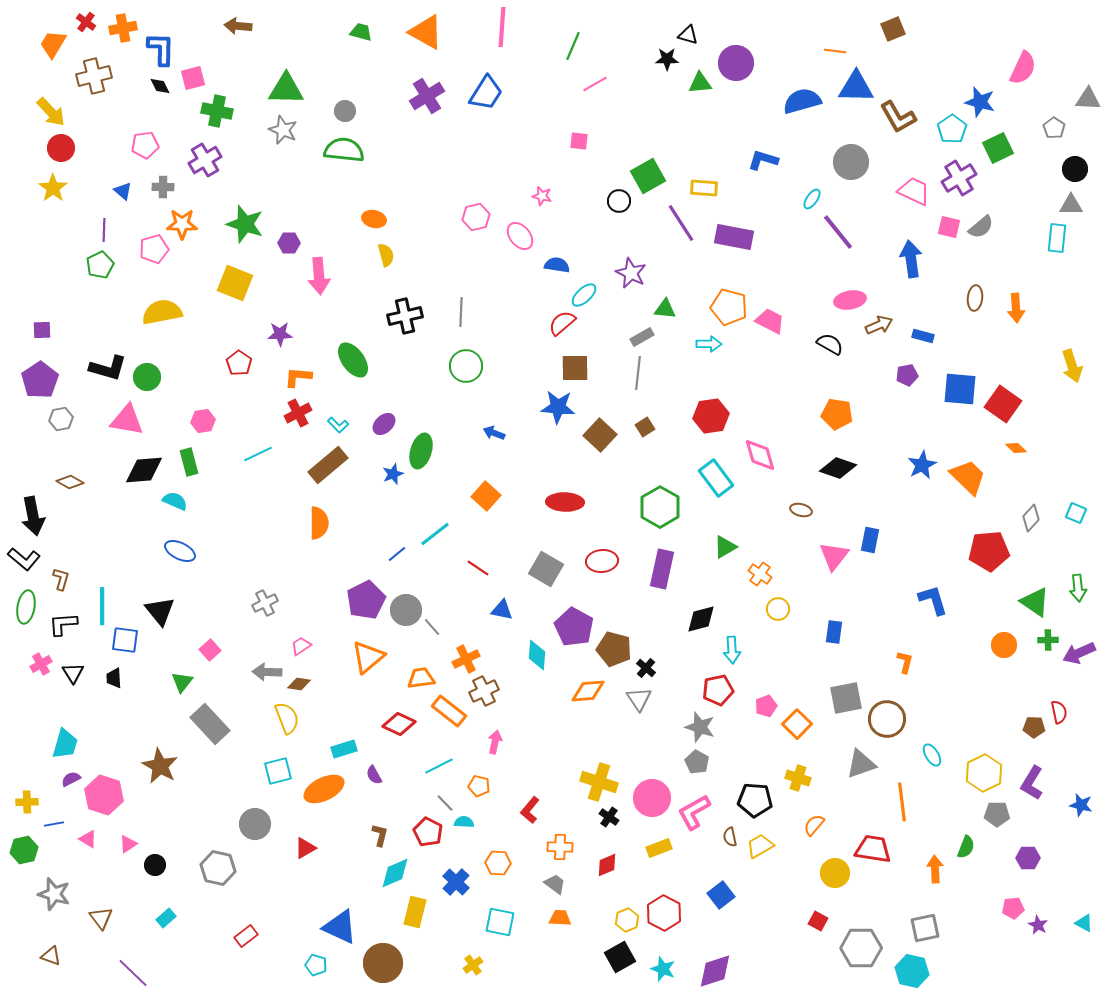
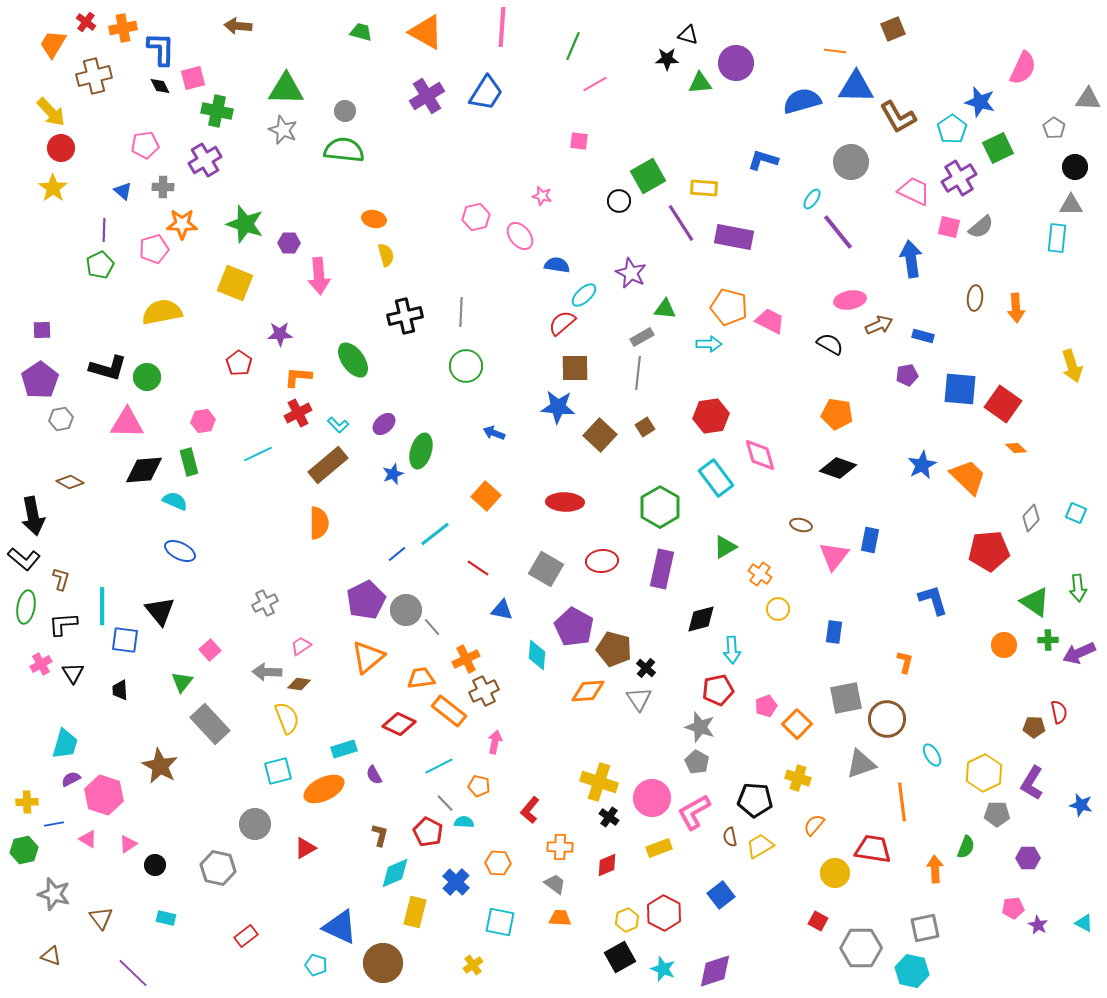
black circle at (1075, 169): moved 2 px up
pink triangle at (127, 420): moved 3 px down; rotated 9 degrees counterclockwise
brown ellipse at (801, 510): moved 15 px down
black trapezoid at (114, 678): moved 6 px right, 12 px down
cyan rectangle at (166, 918): rotated 54 degrees clockwise
